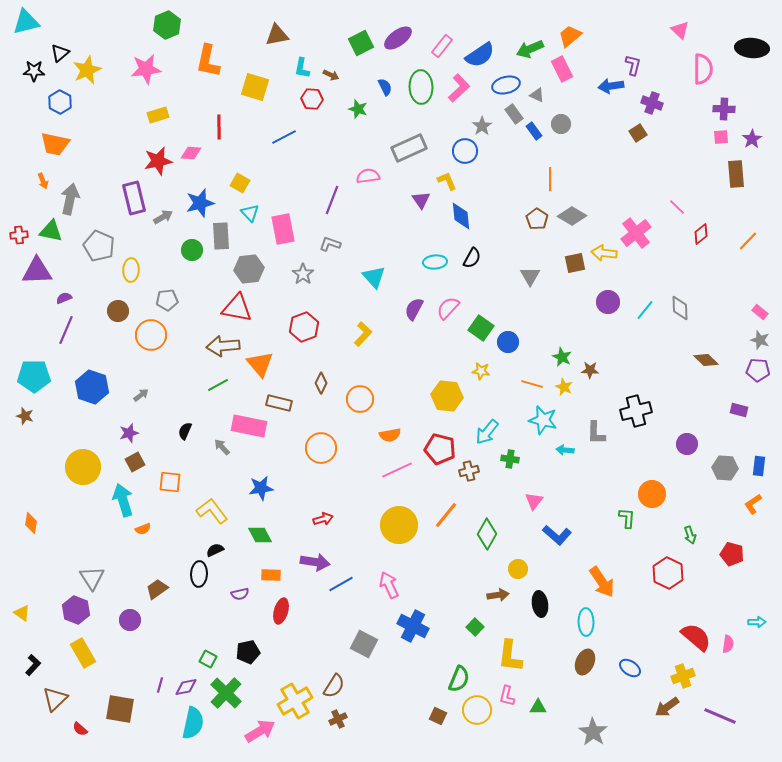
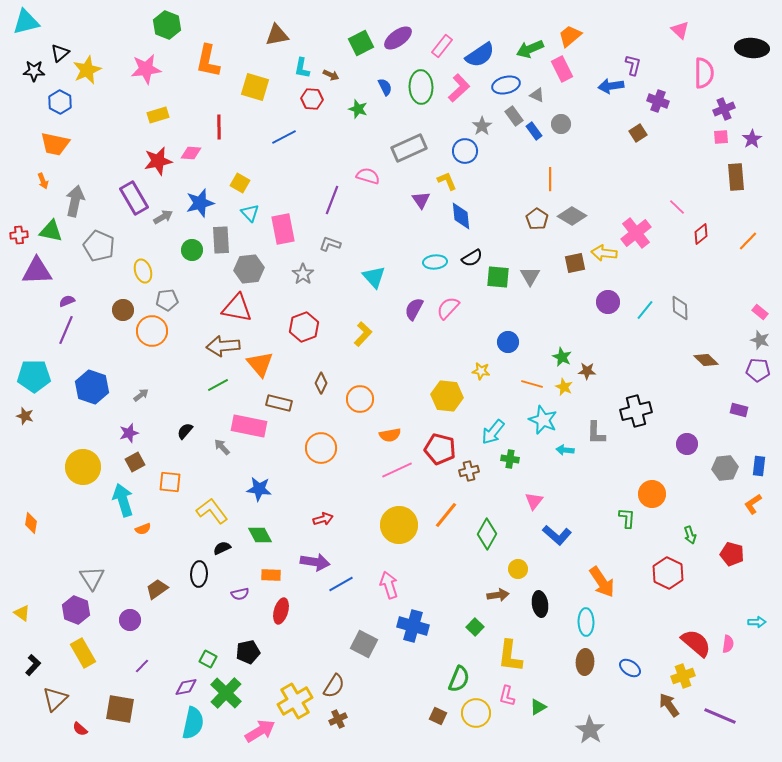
green hexagon at (167, 25): rotated 16 degrees counterclockwise
pink semicircle at (703, 69): moved 1 px right, 4 px down
purple cross at (652, 103): moved 6 px right, 2 px up
purple cross at (724, 109): rotated 25 degrees counterclockwise
gray rectangle at (514, 114): moved 2 px down
brown rectangle at (736, 174): moved 3 px down
pink semicircle at (368, 176): rotated 25 degrees clockwise
purple rectangle at (134, 198): rotated 16 degrees counterclockwise
gray arrow at (70, 199): moved 5 px right, 2 px down
gray rectangle at (221, 236): moved 4 px down
black semicircle at (472, 258): rotated 30 degrees clockwise
yellow ellipse at (131, 270): moved 12 px right, 1 px down; rotated 20 degrees counterclockwise
purple semicircle at (64, 298): moved 3 px right, 3 px down
brown circle at (118, 311): moved 5 px right, 1 px up
green square at (481, 328): moved 17 px right, 51 px up; rotated 30 degrees counterclockwise
orange circle at (151, 335): moved 1 px right, 4 px up
brown star at (590, 370): moved 3 px left, 1 px down
cyan star at (543, 420): rotated 8 degrees clockwise
black semicircle at (185, 431): rotated 18 degrees clockwise
cyan arrow at (487, 432): moved 6 px right
gray hexagon at (725, 468): rotated 10 degrees counterclockwise
blue star at (261, 488): moved 2 px left, 1 px down; rotated 15 degrees clockwise
black semicircle at (215, 550): moved 7 px right, 2 px up
pink arrow at (389, 585): rotated 8 degrees clockwise
blue cross at (413, 626): rotated 12 degrees counterclockwise
red semicircle at (696, 637): moved 6 px down
brown ellipse at (585, 662): rotated 20 degrees counterclockwise
purple line at (160, 685): moved 18 px left, 19 px up; rotated 28 degrees clockwise
green triangle at (538, 707): rotated 30 degrees counterclockwise
brown arrow at (667, 707): moved 2 px right, 2 px up; rotated 90 degrees clockwise
yellow circle at (477, 710): moved 1 px left, 3 px down
gray star at (593, 732): moved 3 px left, 2 px up
